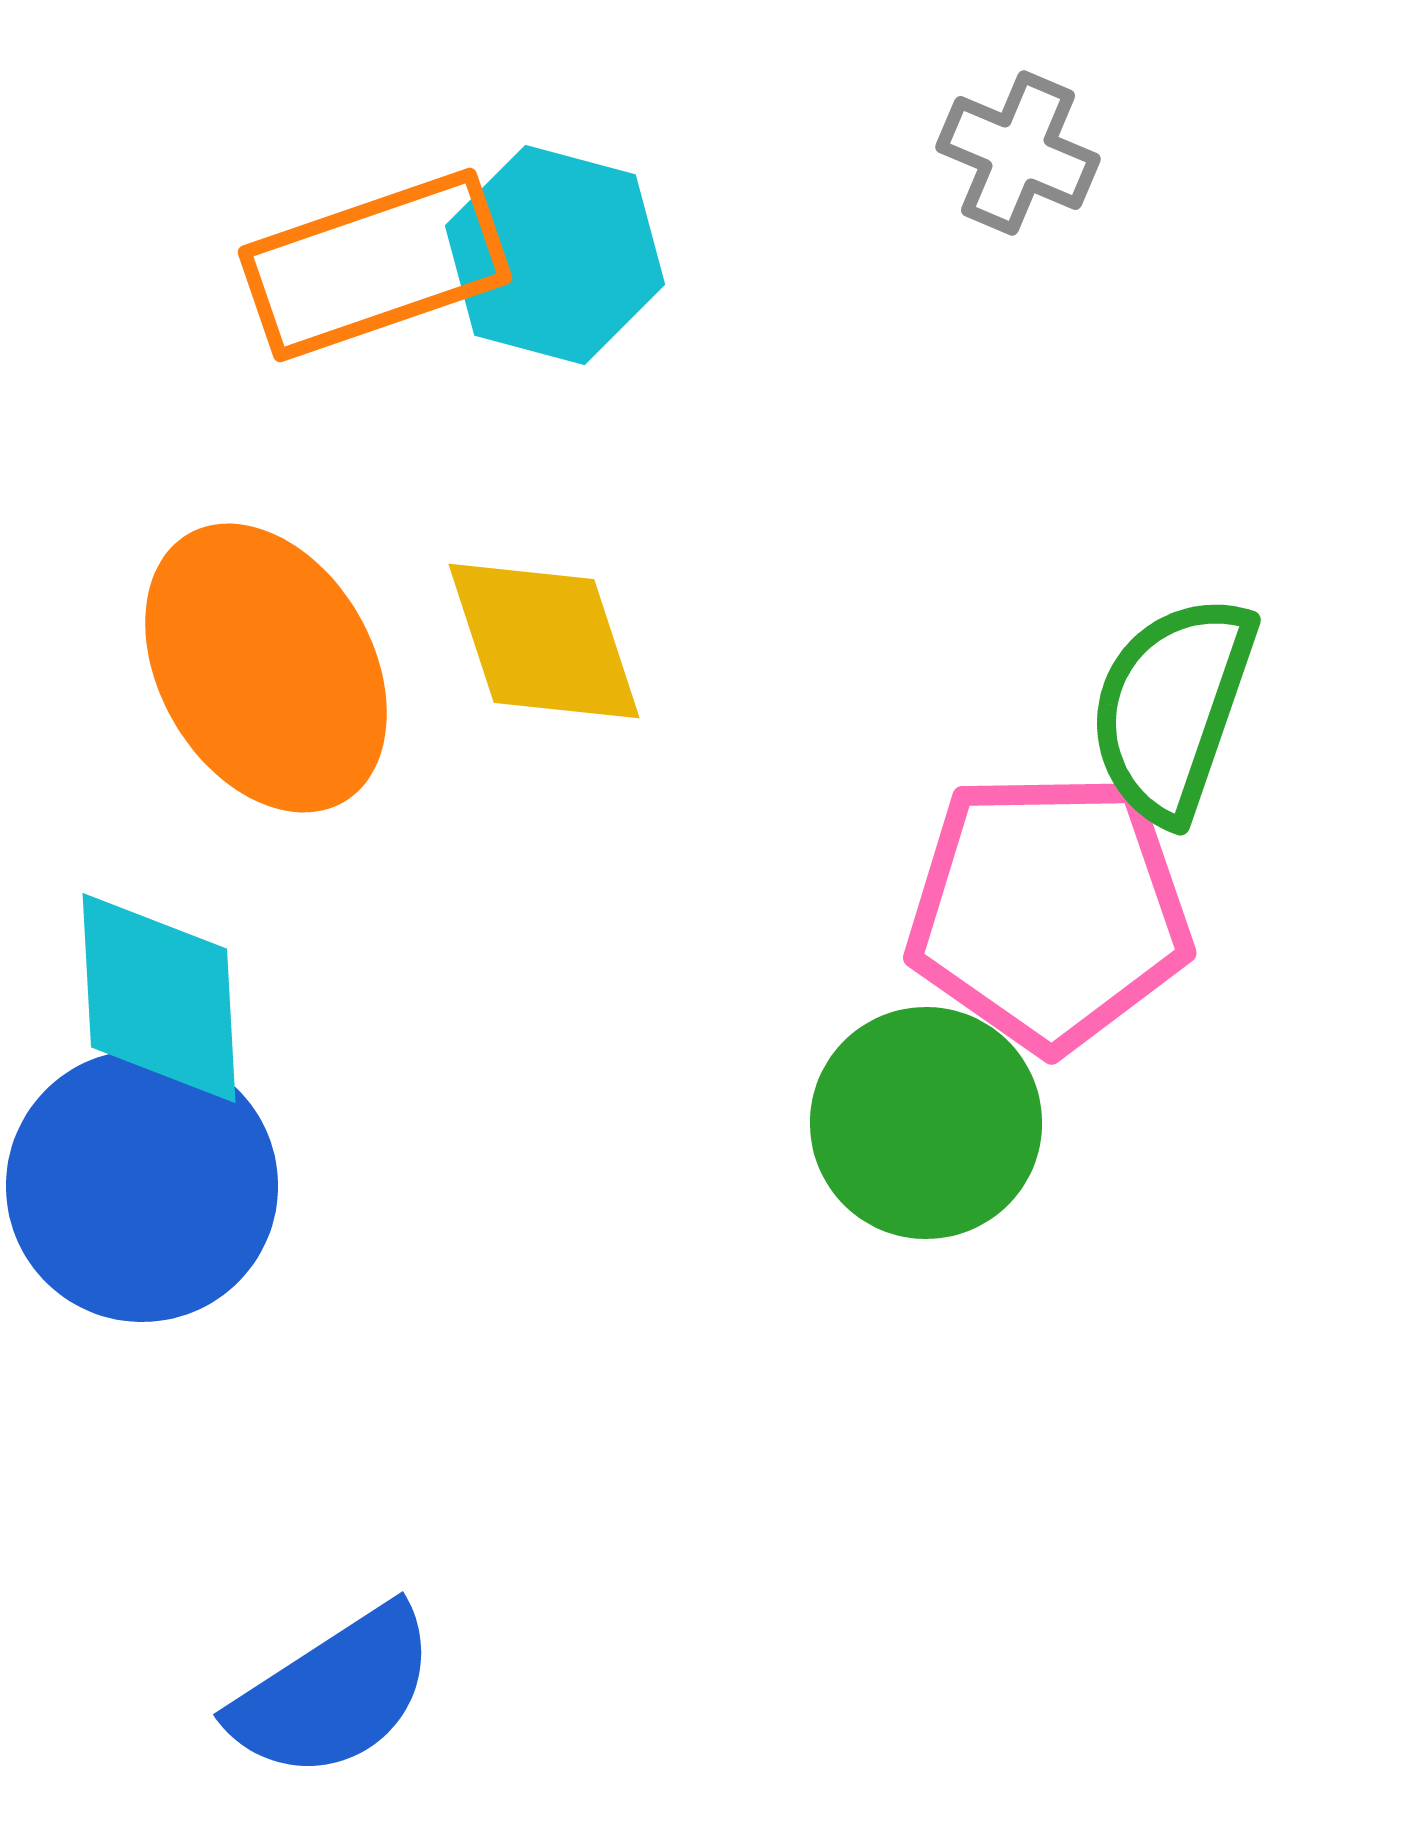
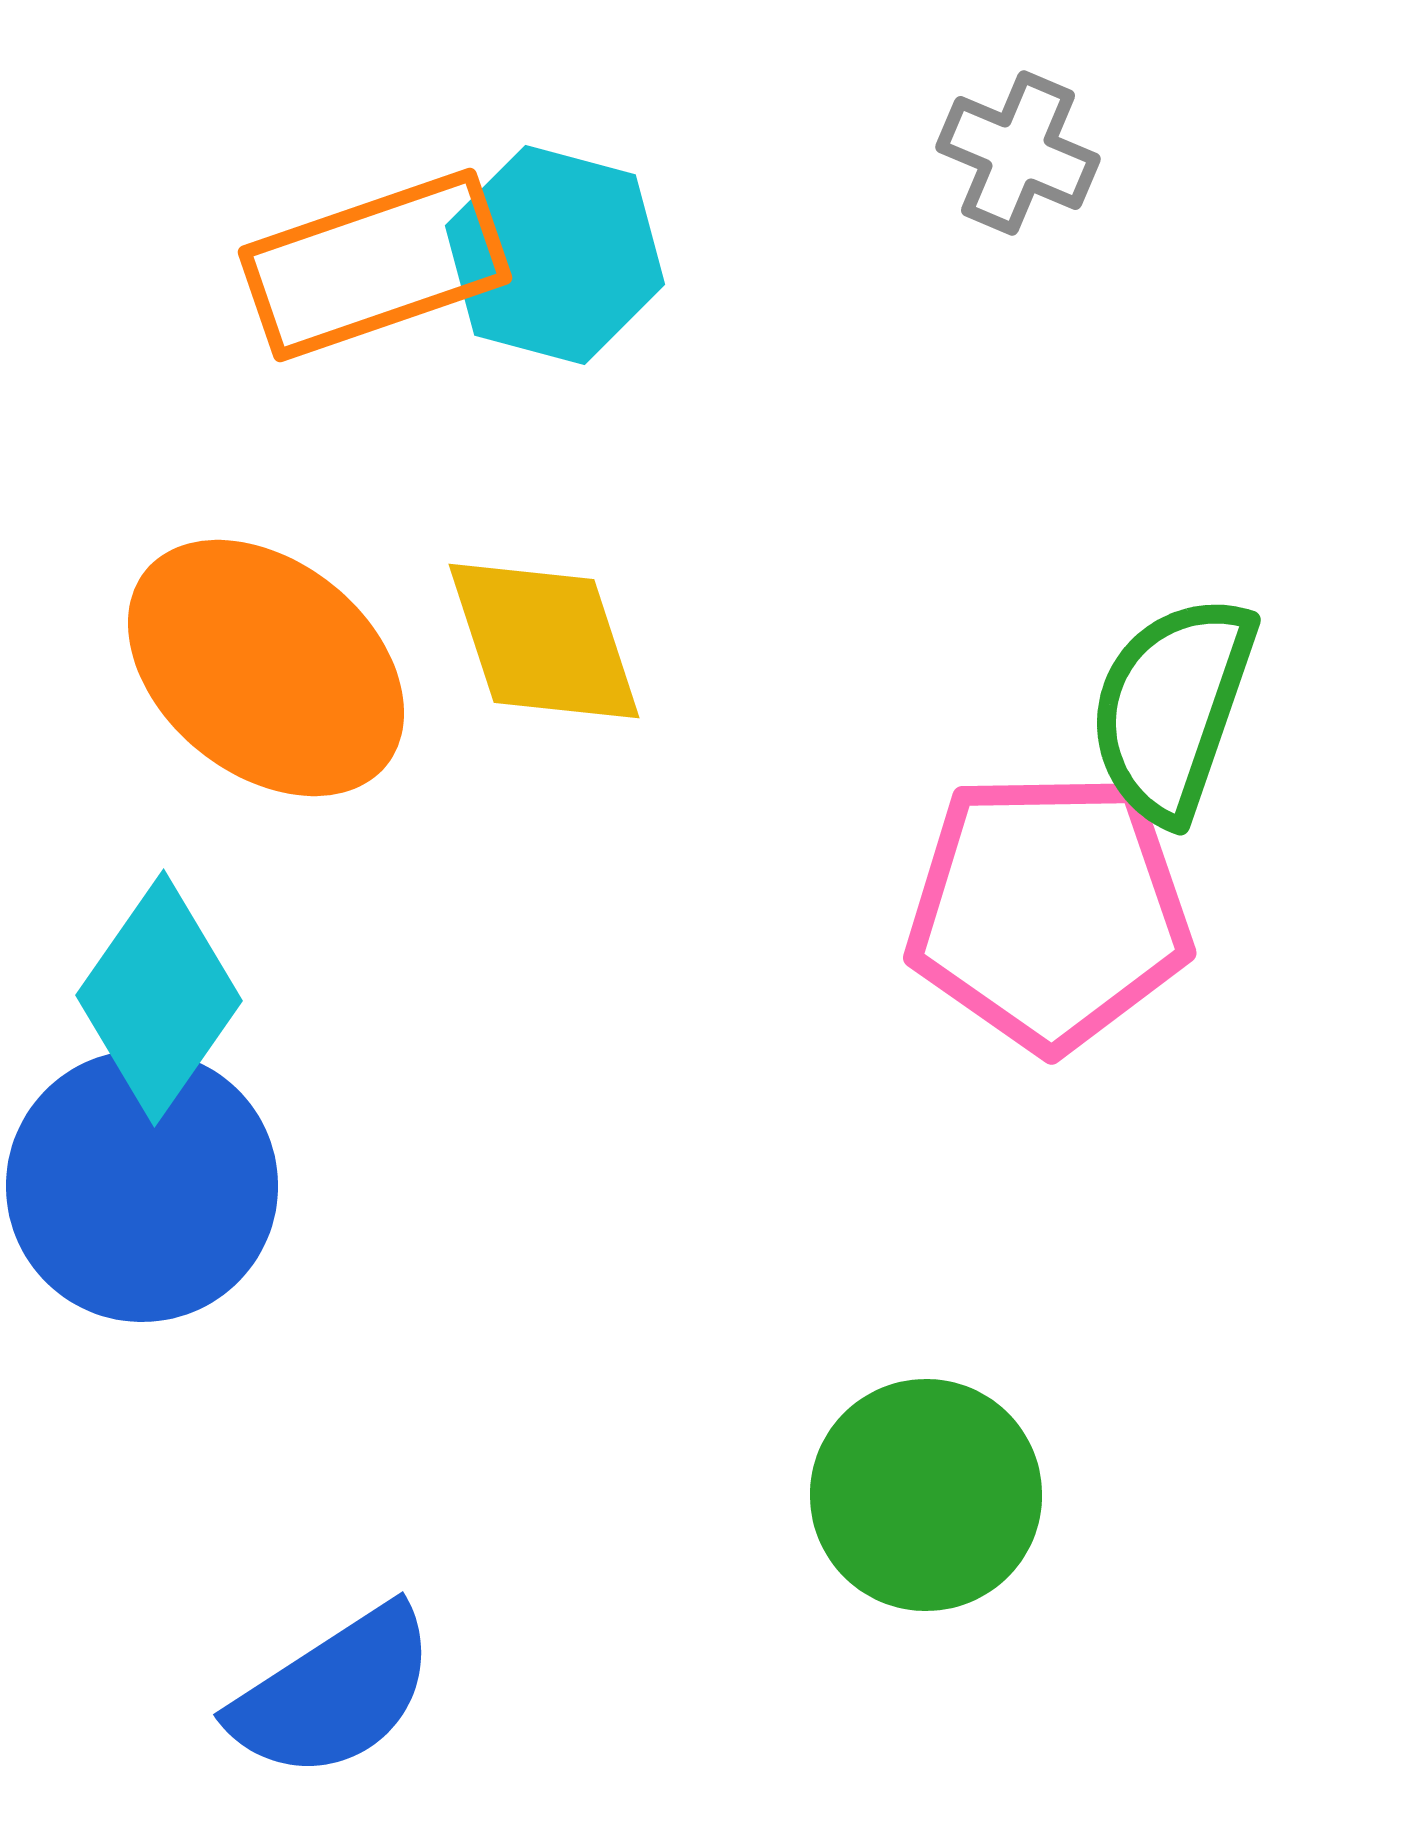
orange ellipse: rotated 21 degrees counterclockwise
cyan diamond: rotated 38 degrees clockwise
green circle: moved 372 px down
